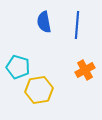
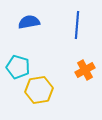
blue semicircle: moved 15 px left; rotated 90 degrees clockwise
